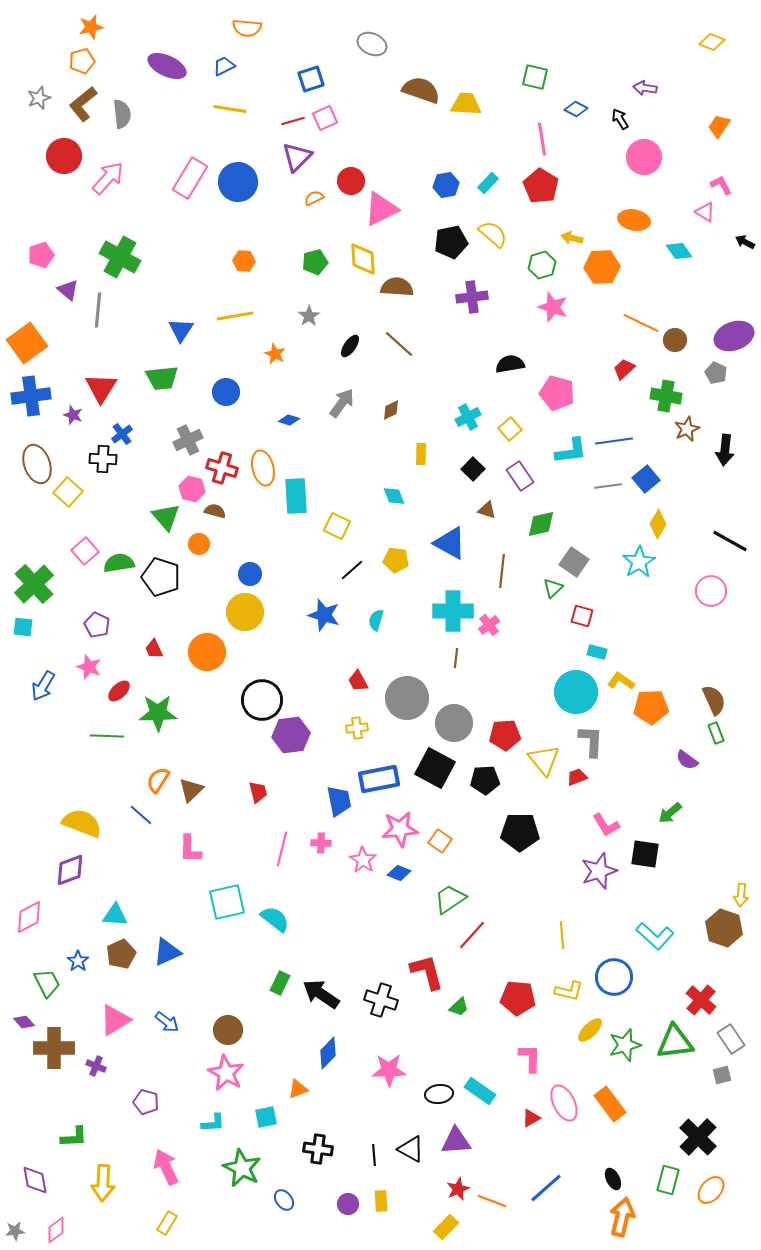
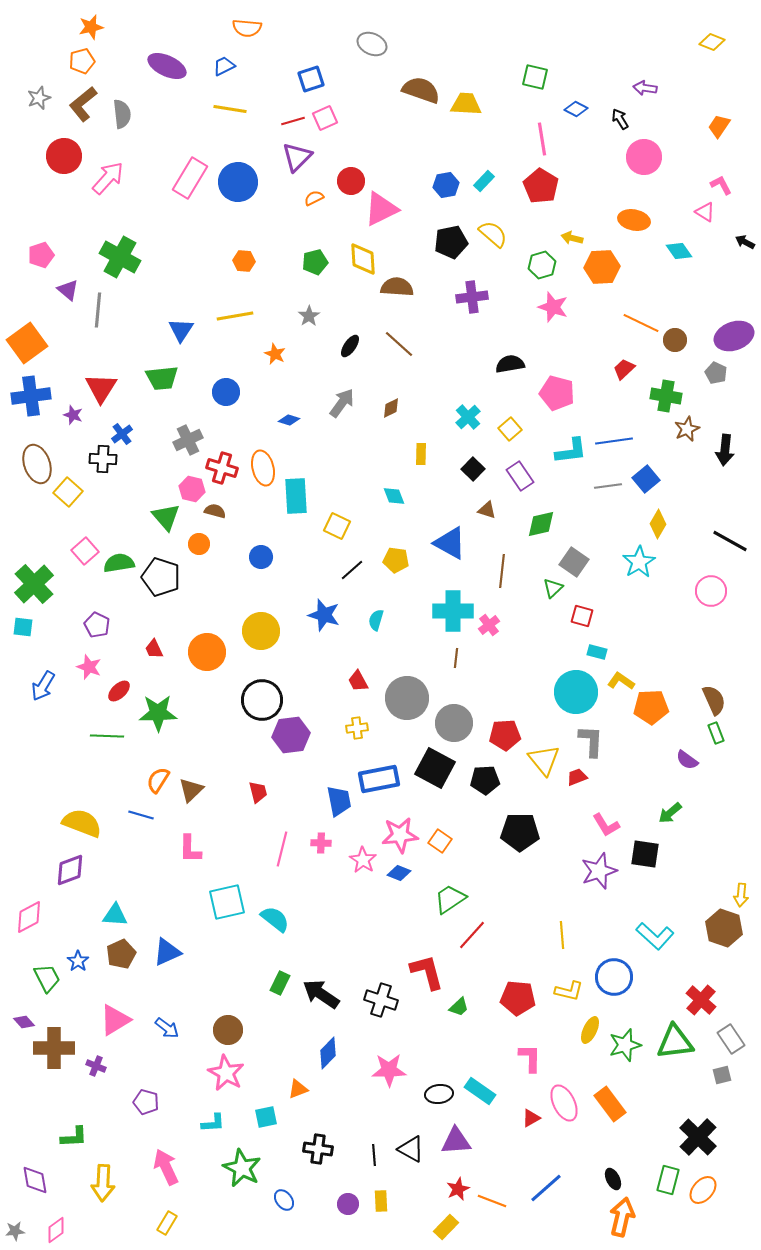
cyan rectangle at (488, 183): moved 4 px left, 2 px up
brown diamond at (391, 410): moved 2 px up
cyan cross at (468, 417): rotated 15 degrees counterclockwise
blue circle at (250, 574): moved 11 px right, 17 px up
yellow circle at (245, 612): moved 16 px right, 19 px down
blue line at (141, 815): rotated 25 degrees counterclockwise
pink star at (400, 829): moved 6 px down
green trapezoid at (47, 983): moved 5 px up
blue arrow at (167, 1022): moved 6 px down
yellow ellipse at (590, 1030): rotated 20 degrees counterclockwise
orange ellipse at (711, 1190): moved 8 px left
